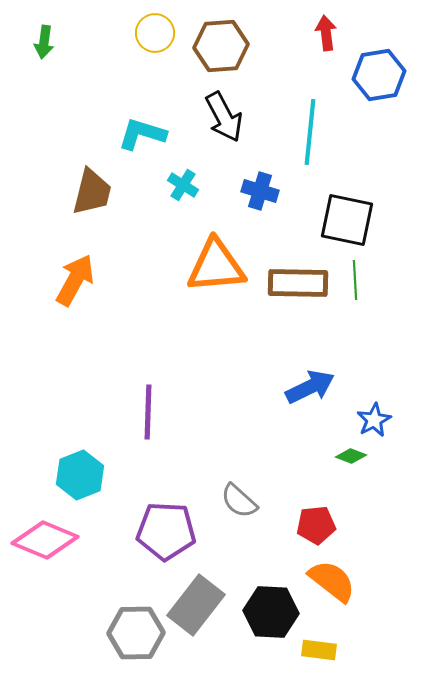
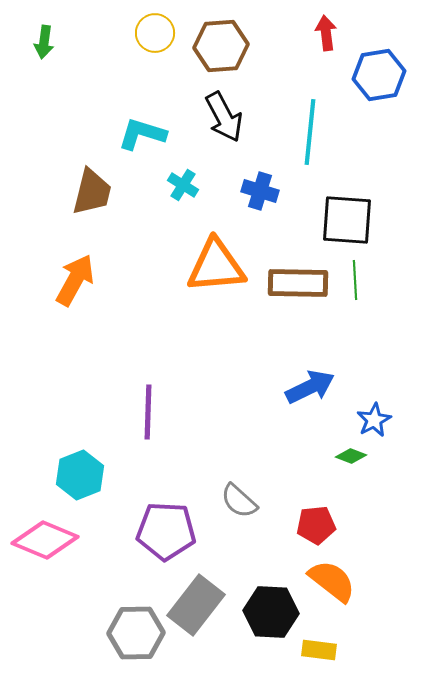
black square: rotated 8 degrees counterclockwise
